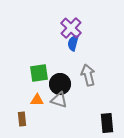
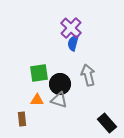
black rectangle: rotated 36 degrees counterclockwise
